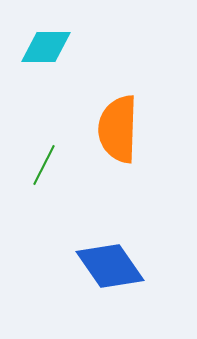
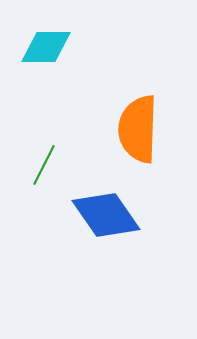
orange semicircle: moved 20 px right
blue diamond: moved 4 px left, 51 px up
